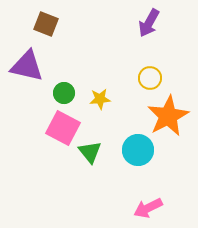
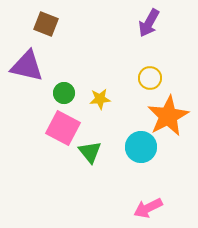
cyan circle: moved 3 px right, 3 px up
